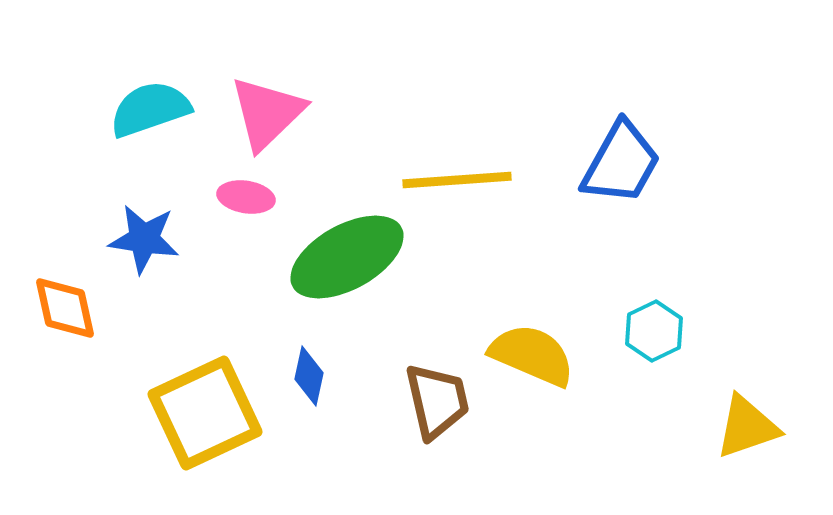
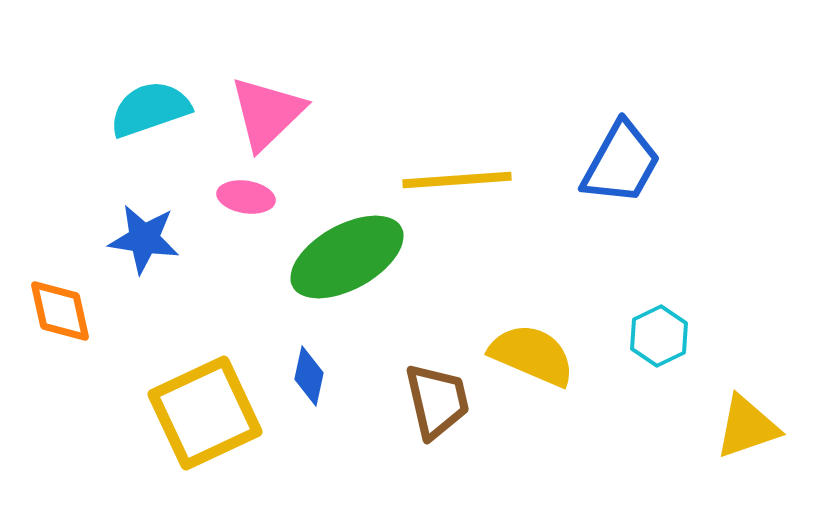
orange diamond: moved 5 px left, 3 px down
cyan hexagon: moved 5 px right, 5 px down
